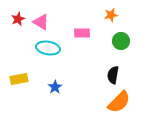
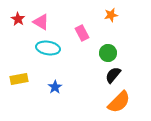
red star: rotated 16 degrees counterclockwise
pink rectangle: rotated 63 degrees clockwise
green circle: moved 13 px left, 12 px down
black semicircle: rotated 30 degrees clockwise
